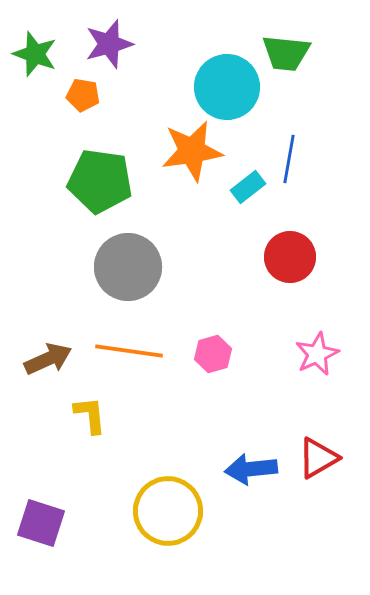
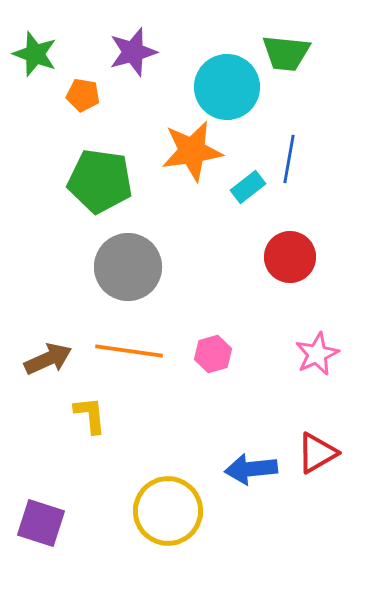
purple star: moved 24 px right, 8 px down
red triangle: moved 1 px left, 5 px up
